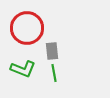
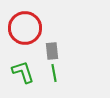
red circle: moved 2 px left
green L-shape: moved 3 px down; rotated 130 degrees counterclockwise
